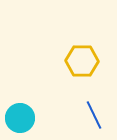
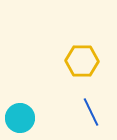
blue line: moved 3 px left, 3 px up
